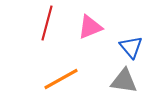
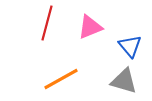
blue triangle: moved 1 px left, 1 px up
gray triangle: rotated 8 degrees clockwise
